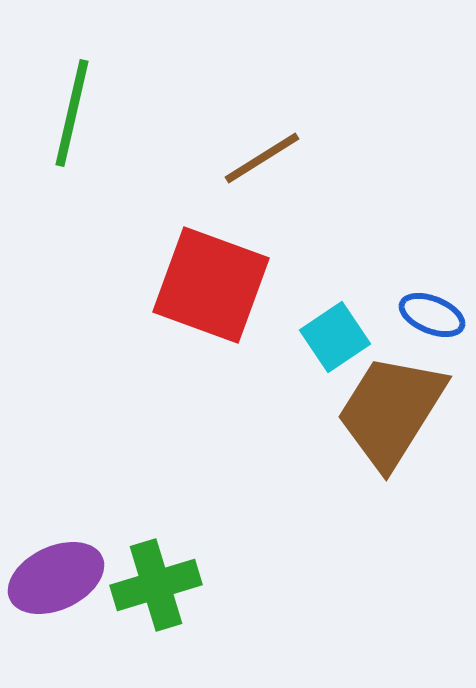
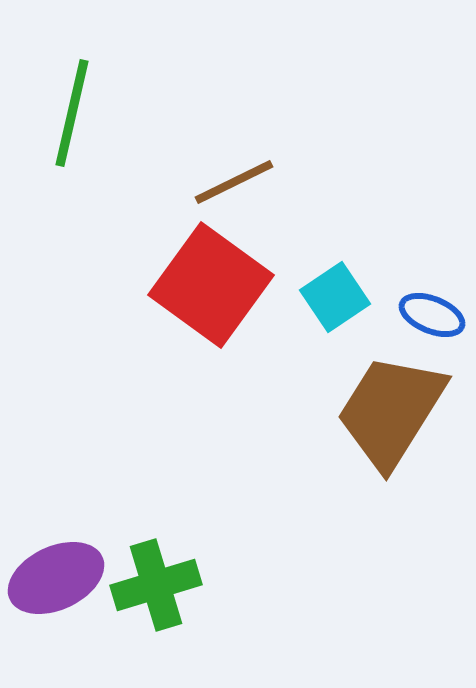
brown line: moved 28 px left, 24 px down; rotated 6 degrees clockwise
red square: rotated 16 degrees clockwise
cyan square: moved 40 px up
